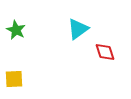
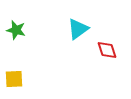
green star: rotated 12 degrees counterclockwise
red diamond: moved 2 px right, 2 px up
